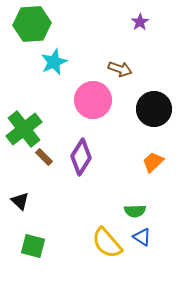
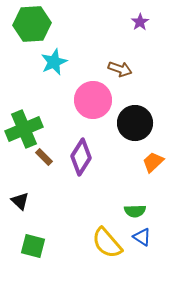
black circle: moved 19 px left, 14 px down
green cross: rotated 15 degrees clockwise
